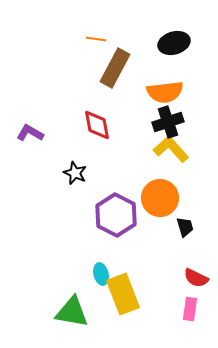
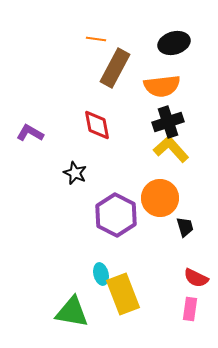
orange semicircle: moved 3 px left, 6 px up
